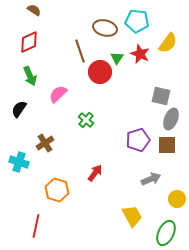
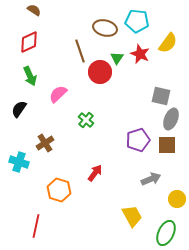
orange hexagon: moved 2 px right
